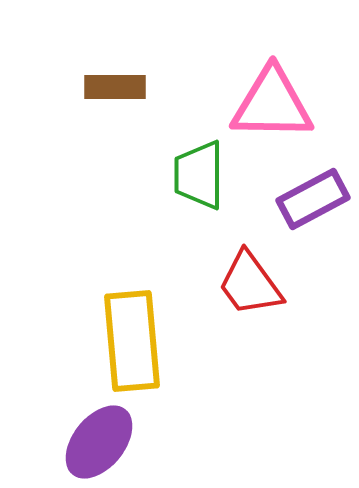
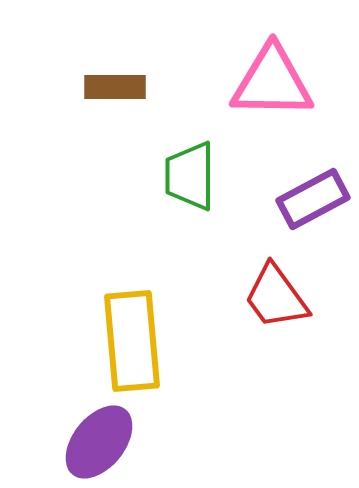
pink triangle: moved 22 px up
green trapezoid: moved 9 px left, 1 px down
red trapezoid: moved 26 px right, 13 px down
